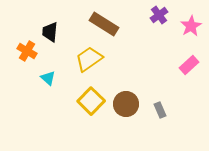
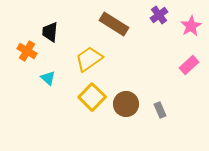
brown rectangle: moved 10 px right
yellow square: moved 1 px right, 4 px up
